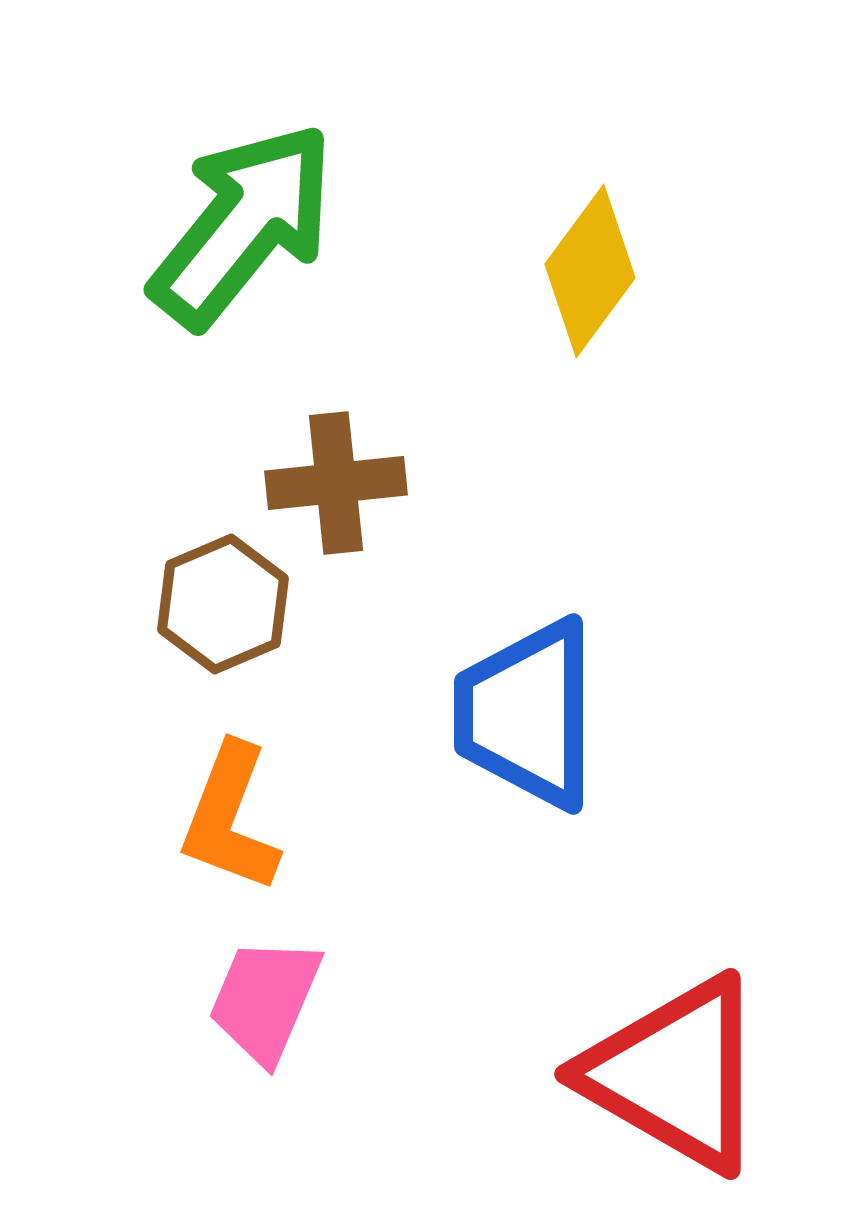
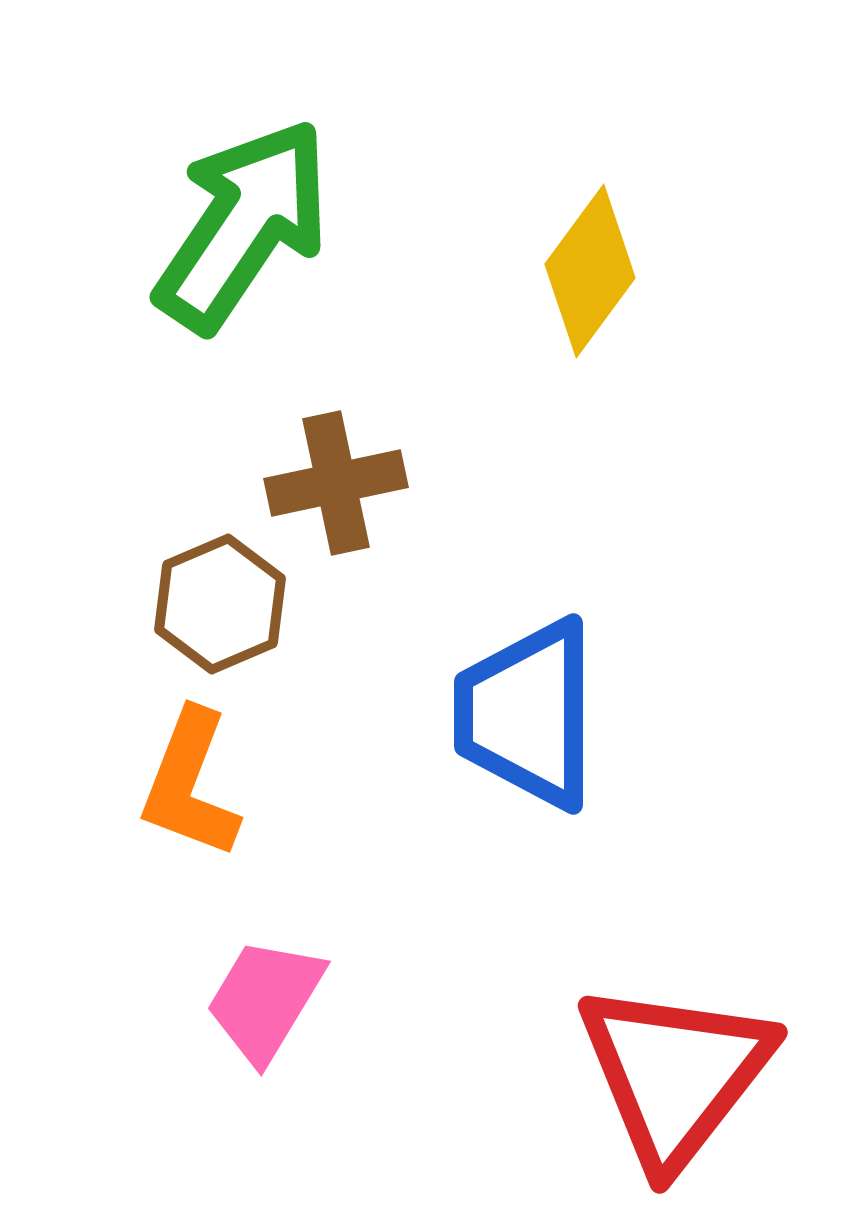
green arrow: rotated 5 degrees counterclockwise
brown cross: rotated 6 degrees counterclockwise
brown hexagon: moved 3 px left
orange L-shape: moved 40 px left, 34 px up
pink trapezoid: rotated 8 degrees clockwise
red triangle: rotated 38 degrees clockwise
